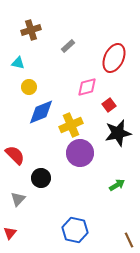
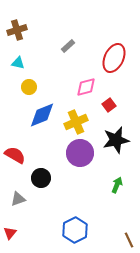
brown cross: moved 14 px left
pink diamond: moved 1 px left
blue diamond: moved 1 px right, 3 px down
yellow cross: moved 5 px right, 3 px up
black star: moved 2 px left, 7 px down
red semicircle: rotated 15 degrees counterclockwise
green arrow: rotated 35 degrees counterclockwise
gray triangle: rotated 28 degrees clockwise
blue hexagon: rotated 20 degrees clockwise
